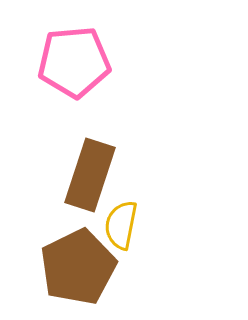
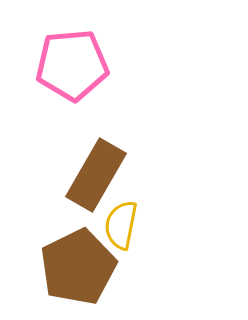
pink pentagon: moved 2 px left, 3 px down
brown rectangle: moved 6 px right; rotated 12 degrees clockwise
